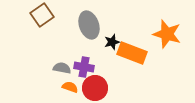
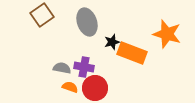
gray ellipse: moved 2 px left, 3 px up
